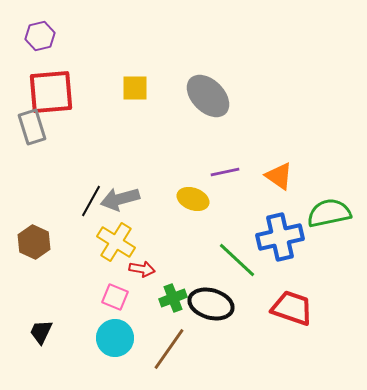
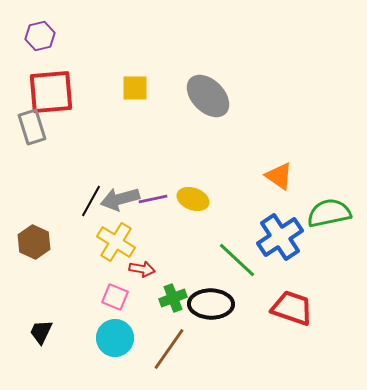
purple line: moved 72 px left, 27 px down
blue cross: rotated 21 degrees counterclockwise
black ellipse: rotated 15 degrees counterclockwise
